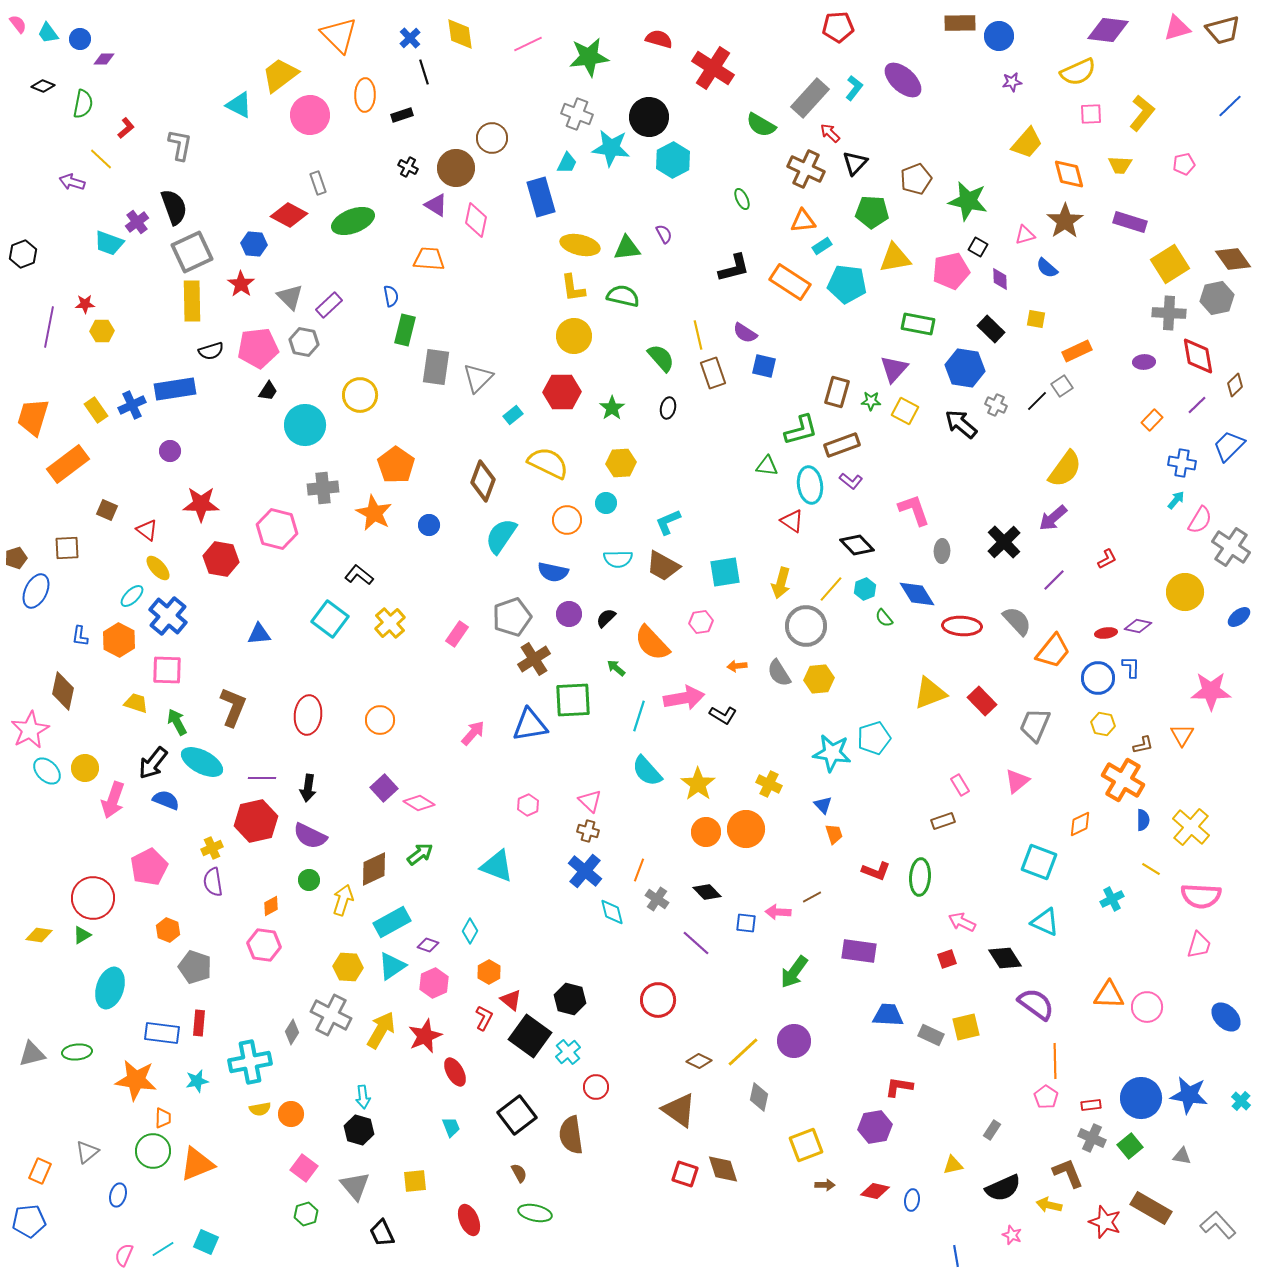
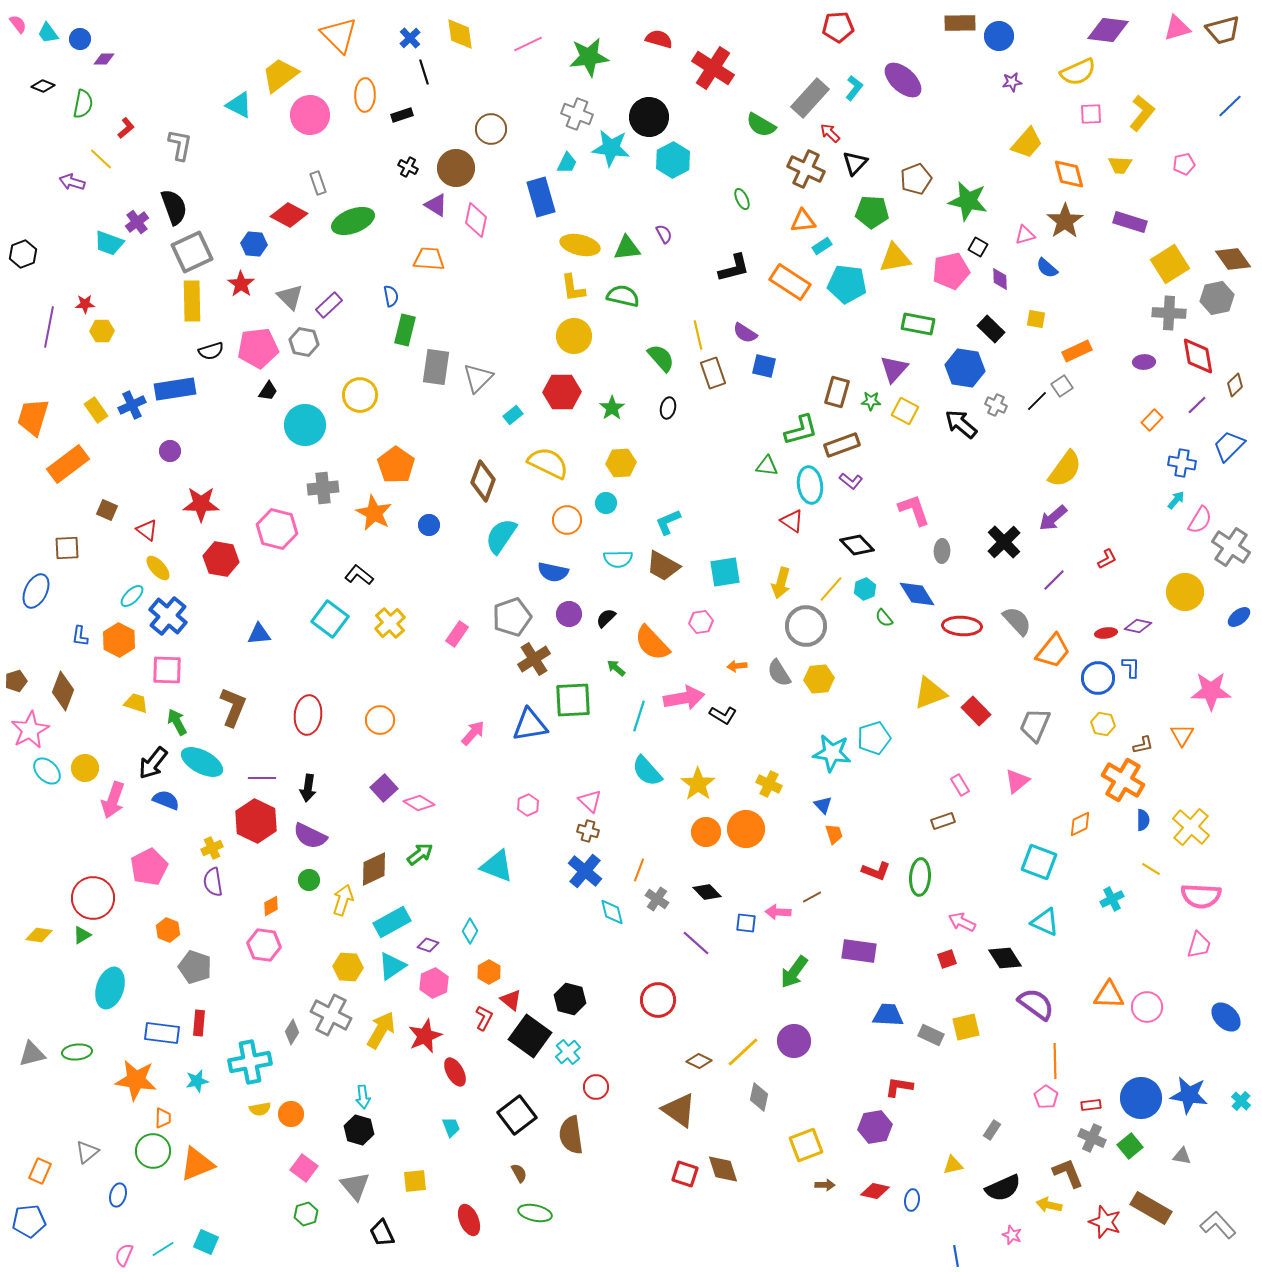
brown circle at (492, 138): moved 1 px left, 9 px up
brown pentagon at (16, 558): moved 123 px down
brown diamond at (63, 691): rotated 9 degrees clockwise
red rectangle at (982, 701): moved 6 px left, 10 px down
red hexagon at (256, 821): rotated 21 degrees counterclockwise
